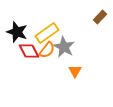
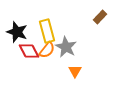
yellow rectangle: moved 2 px up; rotated 70 degrees counterclockwise
gray star: moved 2 px right
